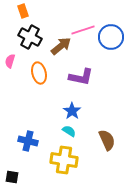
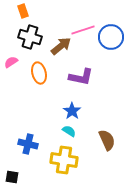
black cross: rotated 10 degrees counterclockwise
pink semicircle: moved 1 px right, 1 px down; rotated 40 degrees clockwise
blue cross: moved 3 px down
